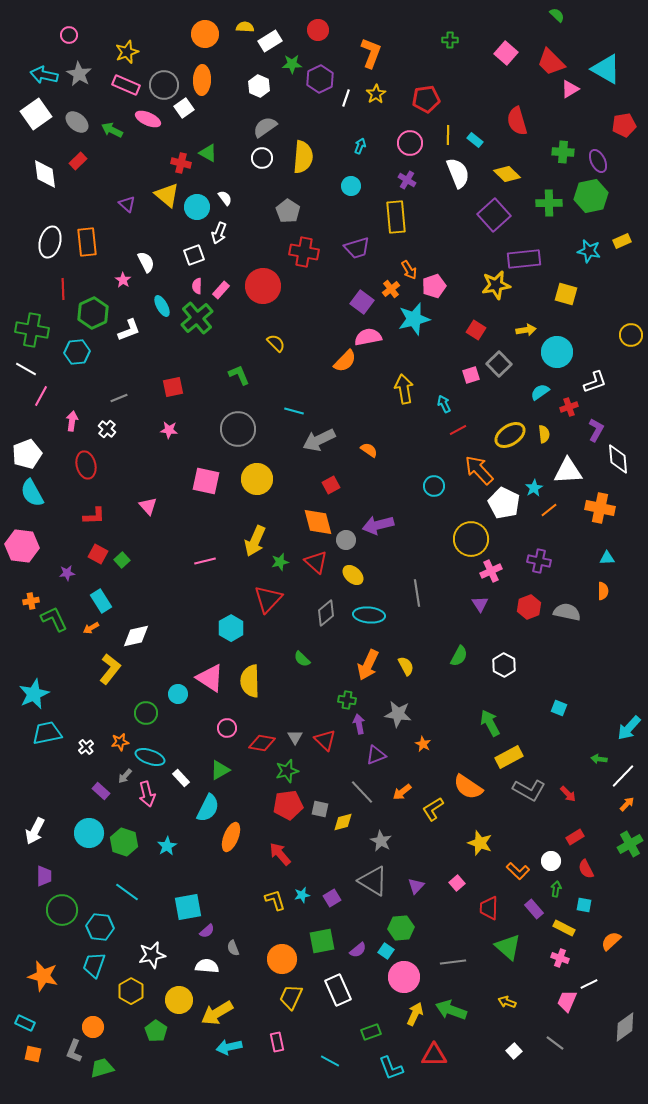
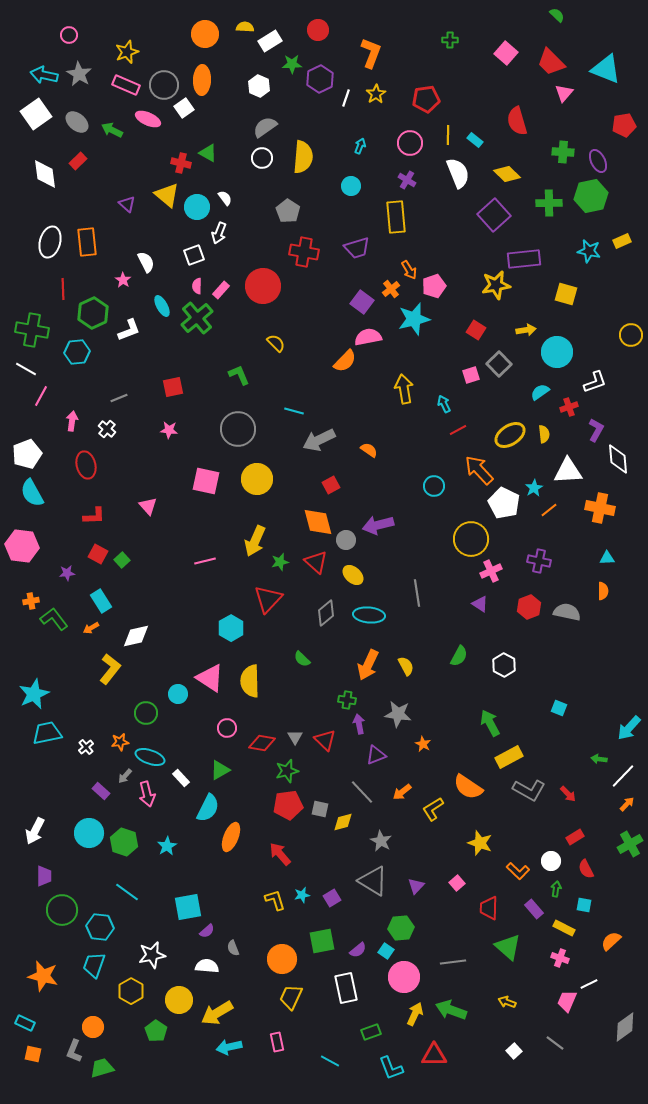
cyan triangle at (606, 69): rotated 8 degrees counterclockwise
pink triangle at (570, 89): moved 6 px left, 4 px down; rotated 18 degrees counterclockwise
purple triangle at (480, 604): rotated 24 degrees counterclockwise
green L-shape at (54, 619): rotated 12 degrees counterclockwise
white rectangle at (338, 990): moved 8 px right, 2 px up; rotated 12 degrees clockwise
